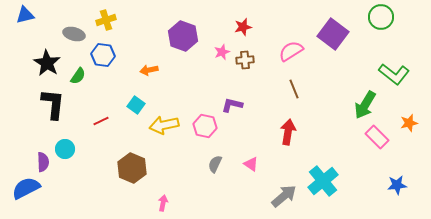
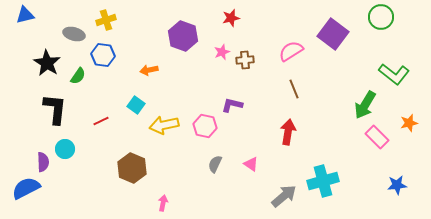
red star: moved 12 px left, 9 px up
black L-shape: moved 2 px right, 5 px down
cyan cross: rotated 24 degrees clockwise
